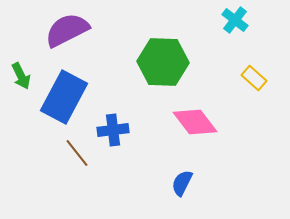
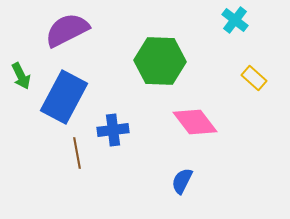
green hexagon: moved 3 px left, 1 px up
brown line: rotated 28 degrees clockwise
blue semicircle: moved 2 px up
